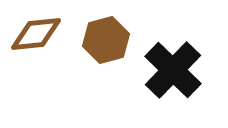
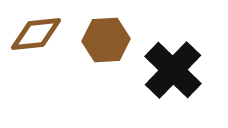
brown hexagon: rotated 12 degrees clockwise
